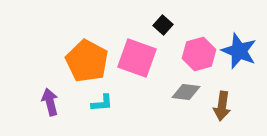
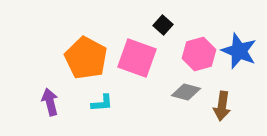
orange pentagon: moved 1 px left, 3 px up
gray diamond: rotated 8 degrees clockwise
